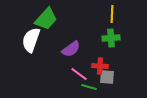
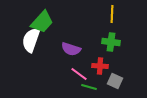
green trapezoid: moved 4 px left, 3 px down
green cross: moved 4 px down; rotated 12 degrees clockwise
purple semicircle: rotated 54 degrees clockwise
gray square: moved 8 px right, 4 px down; rotated 21 degrees clockwise
